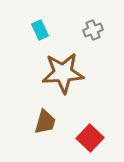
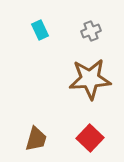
gray cross: moved 2 px left, 1 px down
brown star: moved 27 px right, 6 px down
brown trapezoid: moved 9 px left, 17 px down
